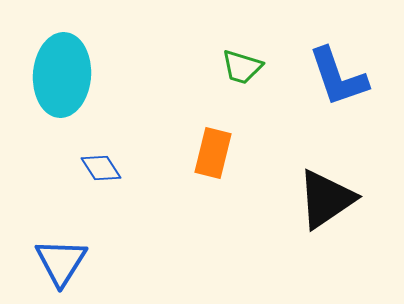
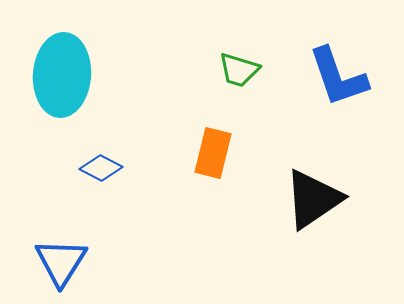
green trapezoid: moved 3 px left, 3 px down
blue diamond: rotated 30 degrees counterclockwise
black triangle: moved 13 px left
